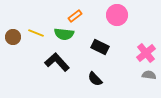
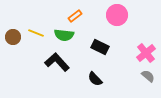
green semicircle: moved 1 px down
gray semicircle: moved 1 px left, 1 px down; rotated 32 degrees clockwise
